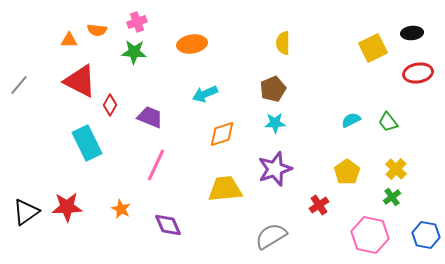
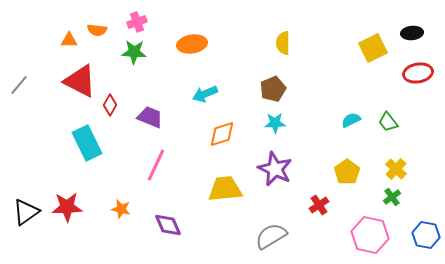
purple star: rotated 28 degrees counterclockwise
orange star: rotated 12 degrees counterclockwise
